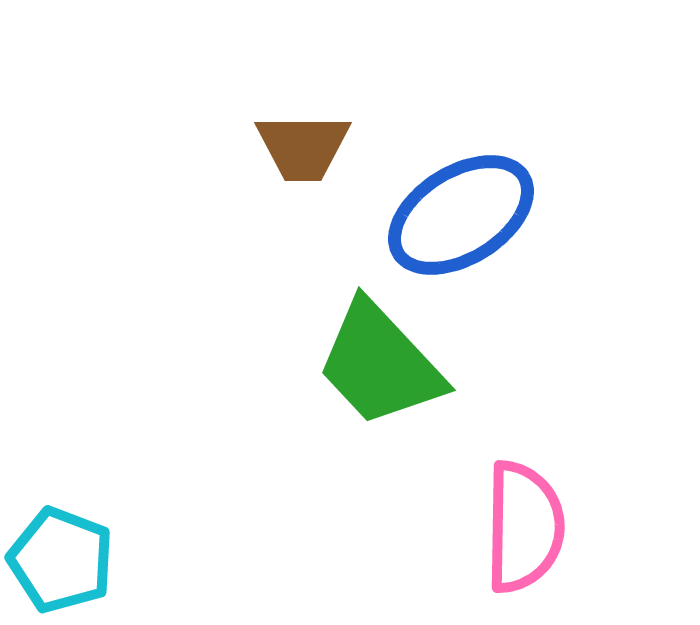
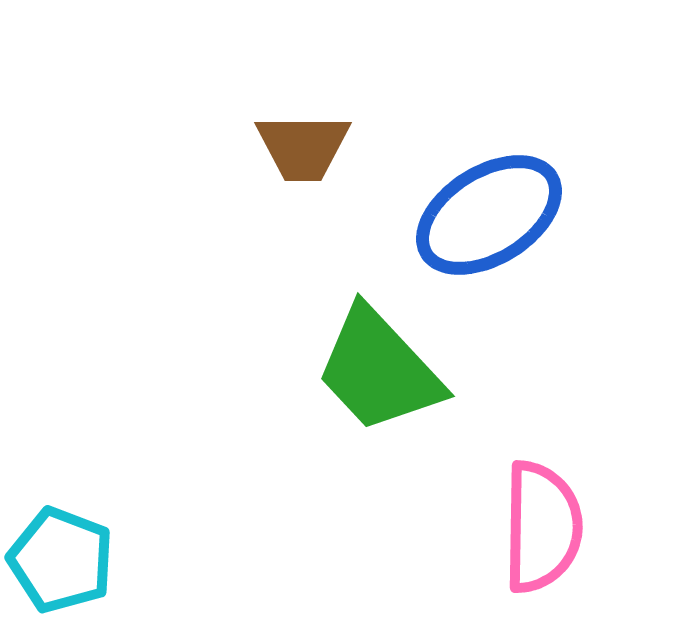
blue ellipse: moved 28 px right
green trapezoid: moved 1 px left, 6 px down
pink semicircle: moved 18 px right
